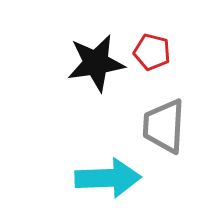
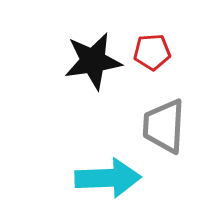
red pentagon: rotated 18 degrees counterclockwise
black star: moved 3 px left, 2 px up
